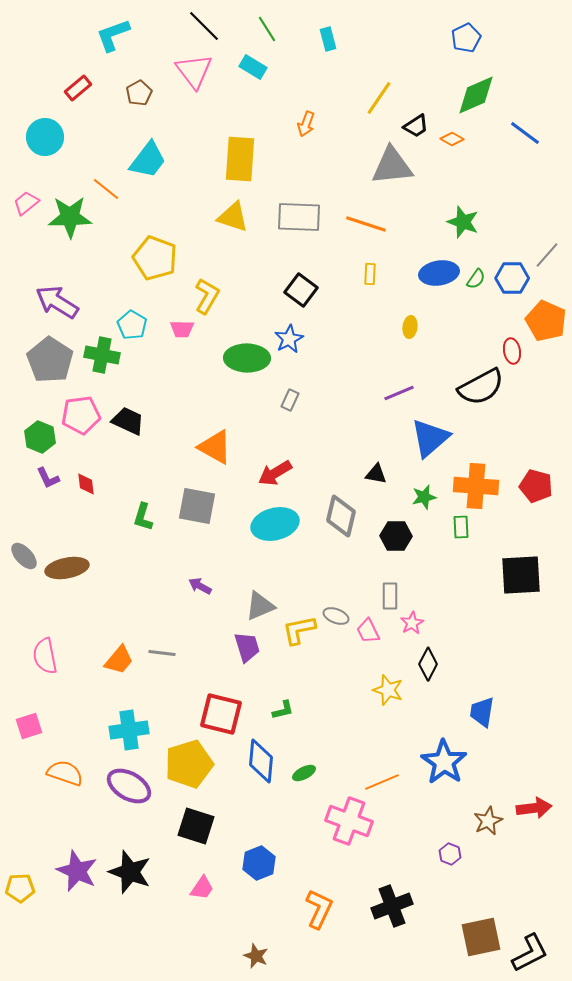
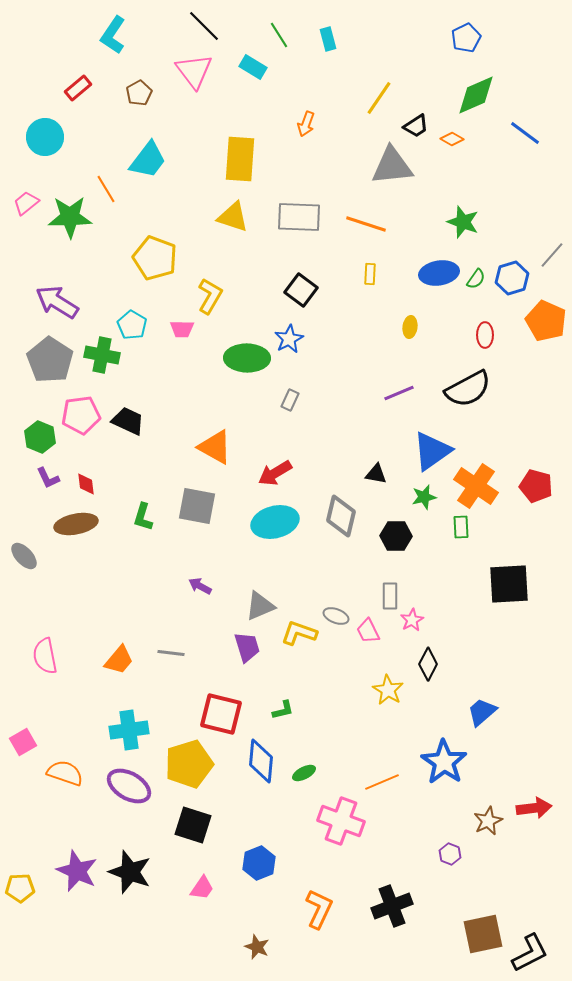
green line at (267, 29): moved 12 px right, 6 px down
cyan L-shape at (113, 35): rotated 36 degrees counterclockwise
orange line at (106, 189): rotated 20 degrees clockwise
gray line at (547, 255): moved 5 px right
blue hexagon at (512, 278): rotated 16 degrees counterclockwise
yellow L-shape at (207, 296): moved 3 px right
red ellipse at (512, 351): moved 27 px left, 16 px up; rotated 10 degrees clockwise
black semicircle at (481, 387): moved 13 px left, 2 px down
blue triangle at (430, 438): moved 2 px right, 13 px down; rotated 6 degrees clockwise
orange cross at (476, 486): rotated 30 degrees clockwise
cyan ellipse at (275, 524): moved 2 px up
brown ellipse at (67, 568): moved 9 px right, 44 px up
black square at (521, 575): moved 12 px left, 9 px down
pink star at (412, 623): moved 3 px up
yellow L-shape at (299, 630): moved 3 px down; rotated 30 degrees clockwise
gray line at (162, 653): moved 9 px right
yellow star at (388, 690): rotated 12 degrees clockwise
blue trapezoid at (482, 712): rotated 40 degrees clockwise
pink square at (29, 726): moved 6 px left, 16 px down; rotated 12 degrees counterclockwise
pink cross at (349, 821): moved 8 px left
black square at (196, 826): moved 3 px left, 1 px up
brown square at (481, 937): moved 2 px right, 3 px up
brown star at (256, 956): moved 1 px right, 9 px up
